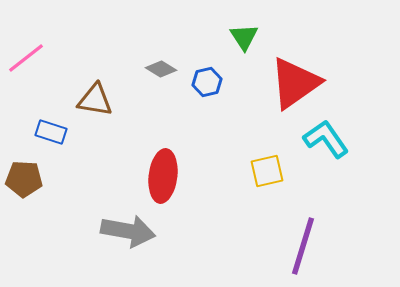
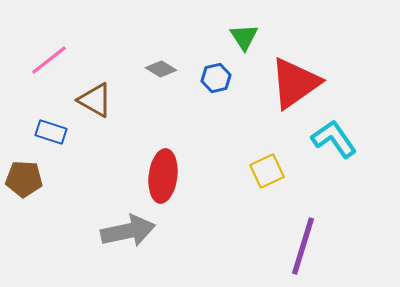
pink line: moved 23 px right, 2 px down
blue hexagon: moved 9 px right, 4 px up
brown triangle: rotated 21 degrees clockwise
cyan L-shape: moved 8 px right
yellow square: rotated 12 degrees counterclockwise
gray arrow: rotated 22 degrees counterclockwise
